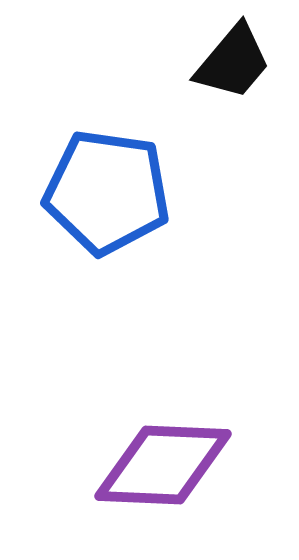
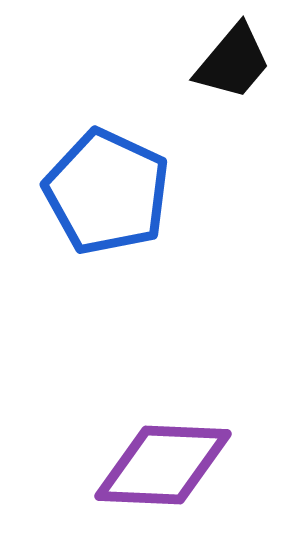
blue pentagon: rotated 17 degrees clockwise
